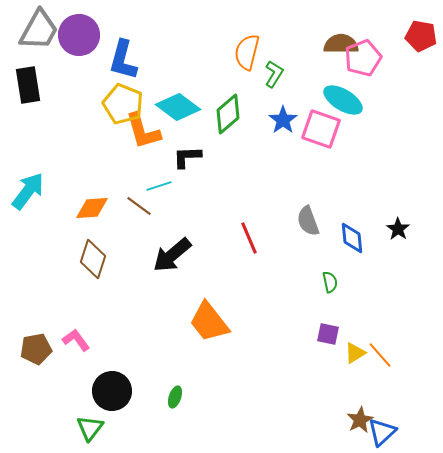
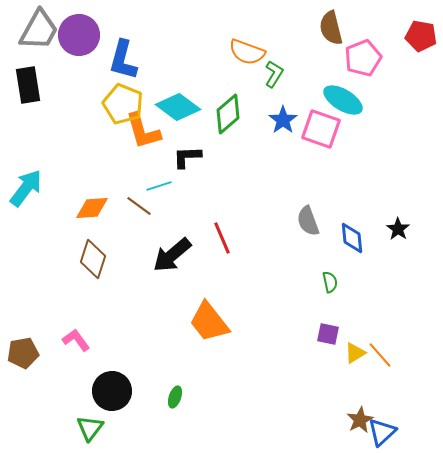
brown semicircle: moved 10 px left, 16 px up; rotated 104 degrees counterclockwise
orange semicircle: rotated 84 degrees counterclockwise
cyan arrow: moved 2 px left, 3 px up
red line: moved 27 px left
brown pentagon: moved 13 px left, 4 px down
